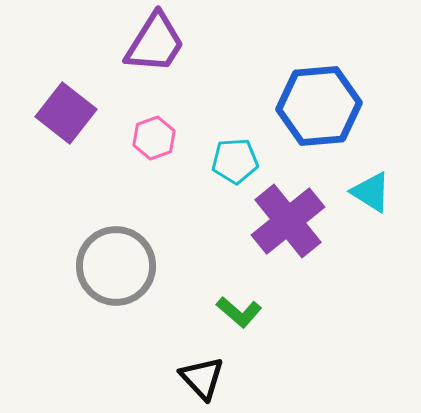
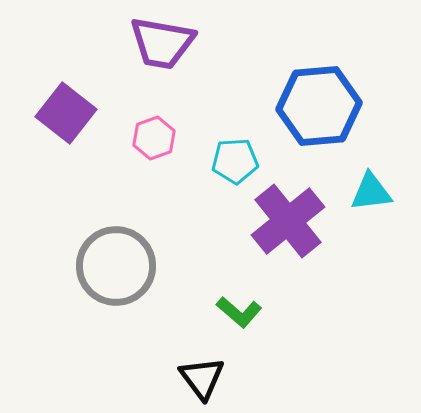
purple trapezoid: moved 7 px right; rotated 68 degrees clockwise
cyan triangle: rotated 39 degrees counterclockwise
black triangle: rotated 6 degrees clockwise
